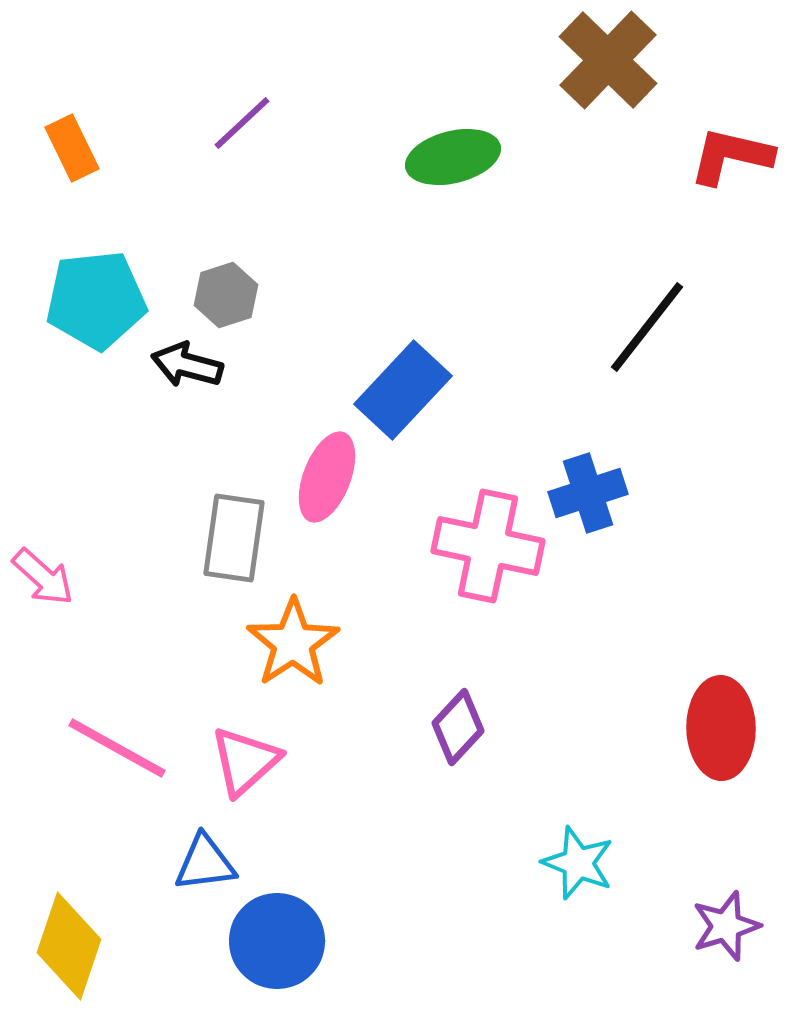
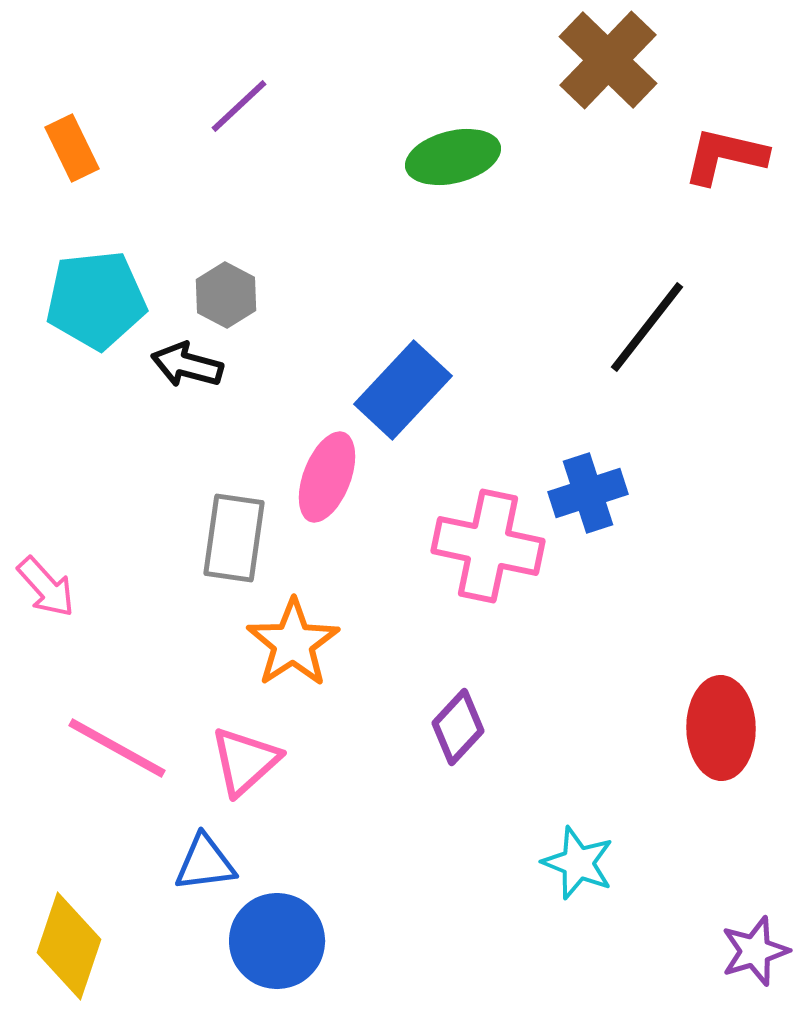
purple line: moved 3 px left, 17 px up
red L-shape: moved 6 px left
gray hexagon: rotated 14 degrees counterclockwise
pink arrow: moved 3 px right, 10 px down; rotated 6 degrees clockwise
purple star: moved 29 px right, 25 px down
